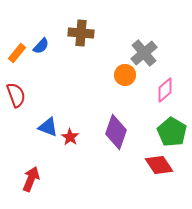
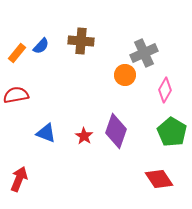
brown cross: moved 8 px down
gray cross: rotated 16 degrees clockwise
pink diamond: rotated 20 degrees counterclockwise
red semicircle: rotated 80 degrees counterclockwise
blue triangle: moved 2 px left, 6 px down
purple diamond: moved 1 px up
red star: moved 14 px right, 1 px up
red diamond: moved 14 px down
red arrow: moved 12 px left
